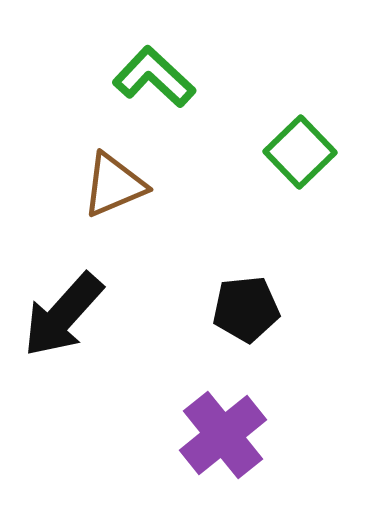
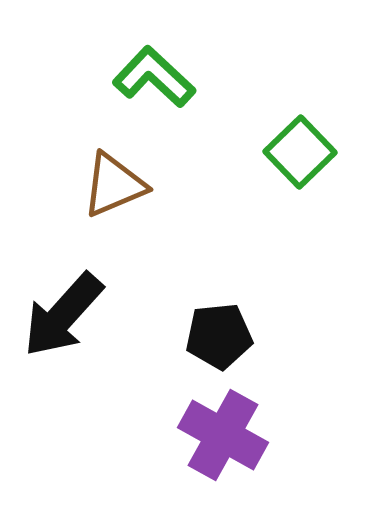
black pentagon: moved 27 px left, 27 px down
purple cross: rotated 22 degrees counterclockwise
